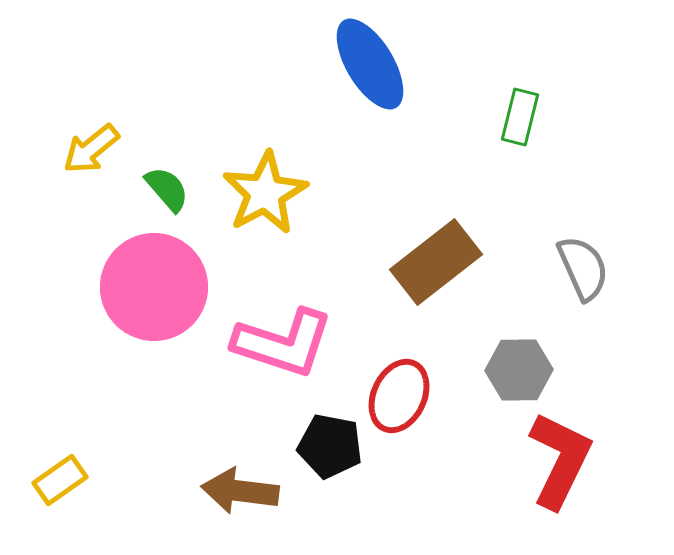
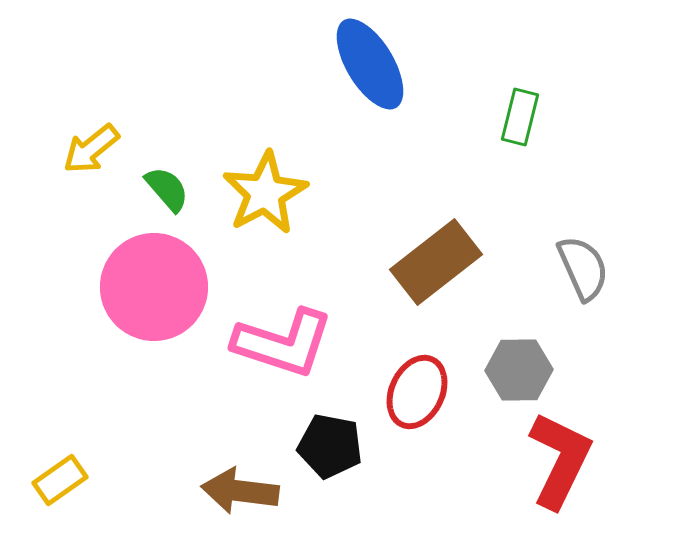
red ellipse: moved 18 px right, 4 px up
